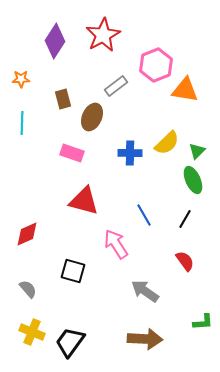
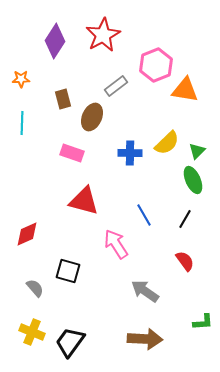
black square: moved 5 px left
gray semicircle: moved 7 px right, 1 px up
